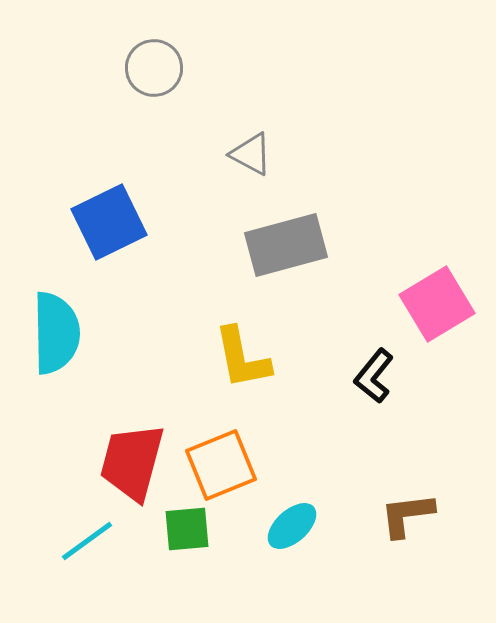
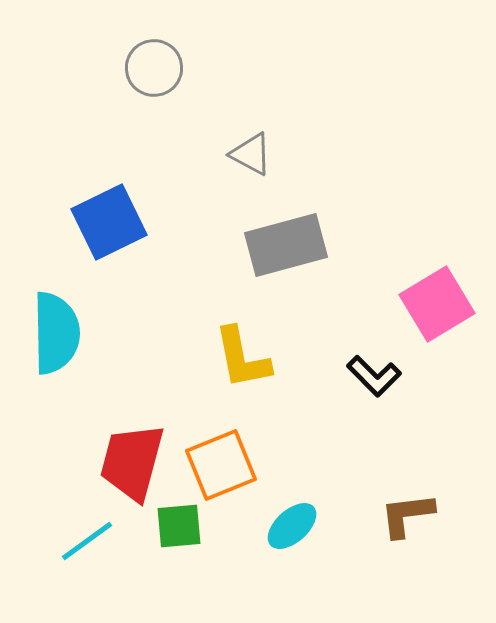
black L-shape: rotated 84 degrees counterclockwise
green square: moved 8 px left, 3 px up
